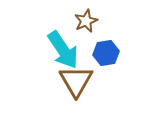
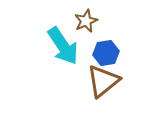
cyan arrow: moved 4 px up
brown triangle: moved 27 px right; rotated 21 degrees clockwise
